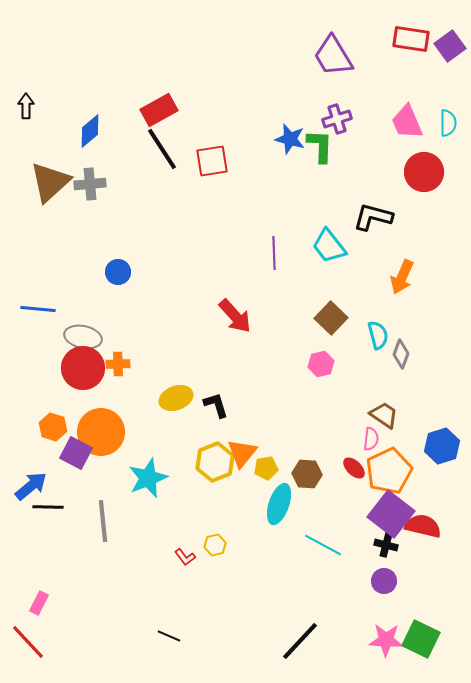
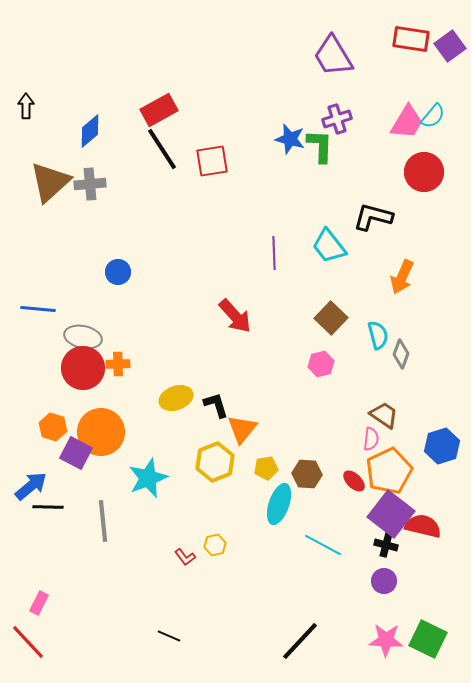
pink trapezoid at (407, 122): rotated 126 degrees counterclockwise
cyan semicircle at (448, 123): moved 15 px left, 7 px up; rotated 40 degrees clockwise
orange triangle at (242, 453): moved 24 px up
red ellipse at (354, 468): moved 13 px down
green square at (421, 639): moved 7 px right
